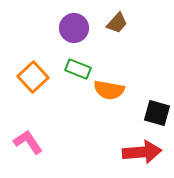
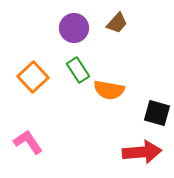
green rectangle: moved 1 px down; rotated 35 degrees clockwise
